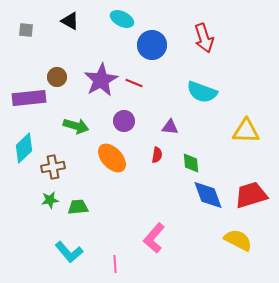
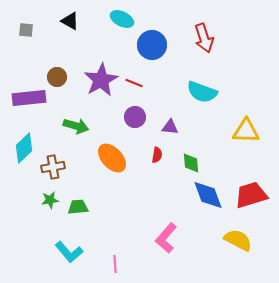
purple circle: moved 11 px right, 4 px up
pink L-shape: moved 12 px right
